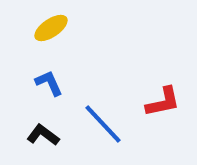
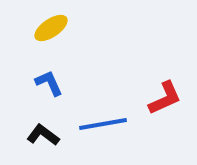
red L-shape: moved 2 px right, 4 px up; rotated 12 degrees counterclockwise
blue line: rotated 57 degrees counterclockwise
